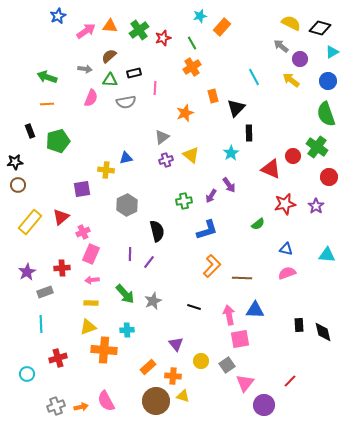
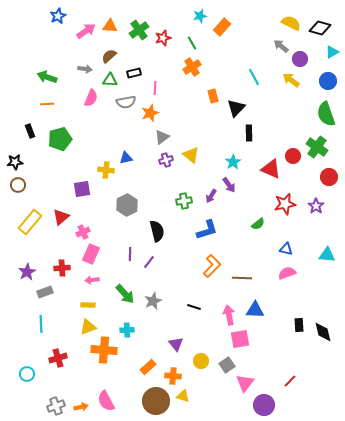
orange star at (185, 113): moved 35 px left
green pentagon at (58, 141): moved 2 px right, 2 px up
cyan star at (231, 153): moved 2 px right, 9 px down
yellow rectangle at (91, 303): moved 3 px left, 2 px down
